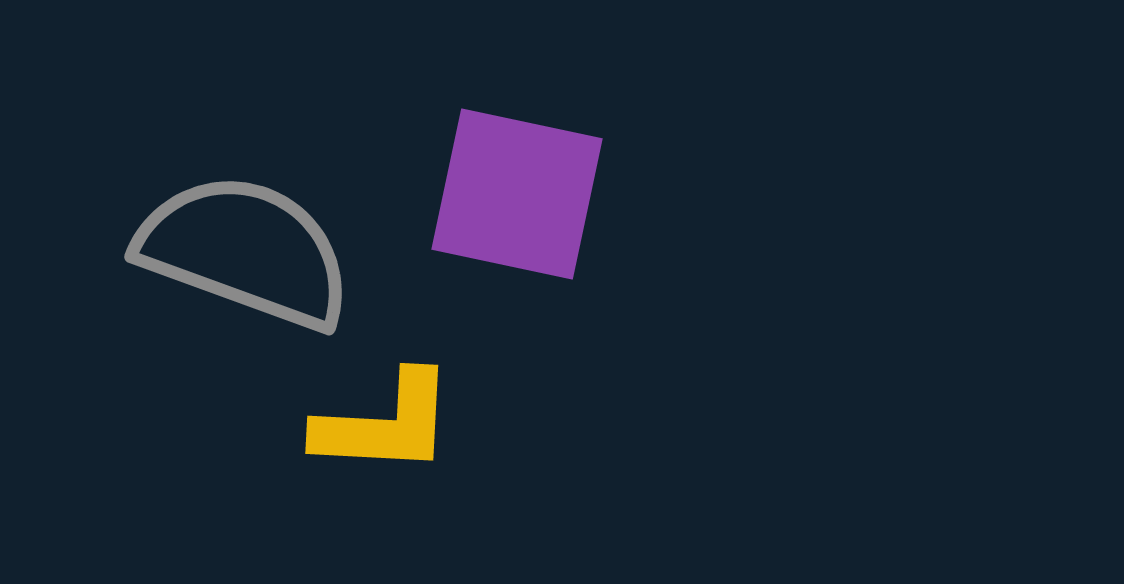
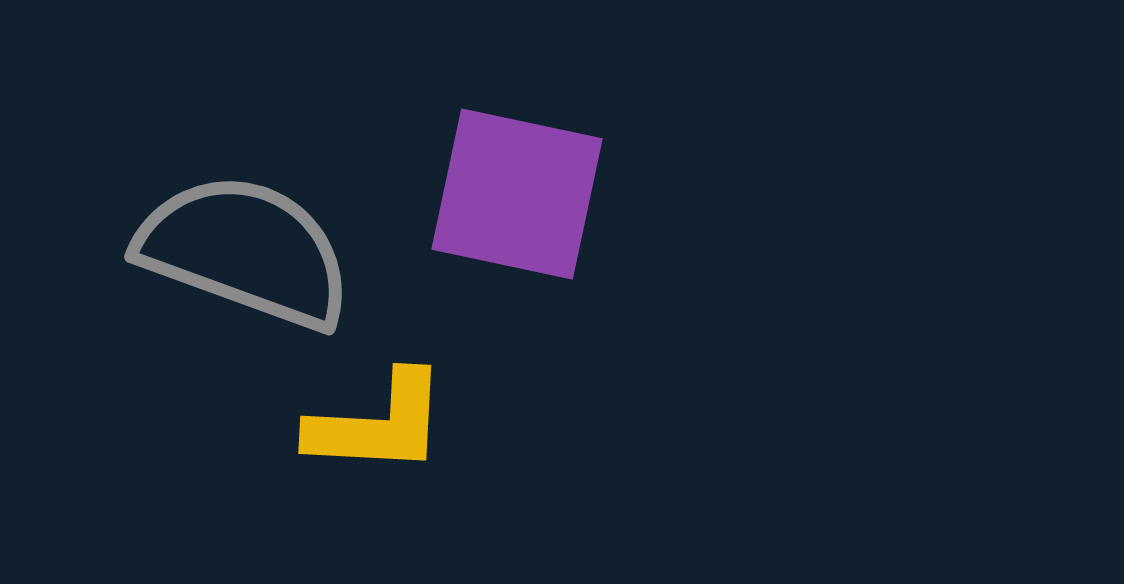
yellow L-shape: moved 7 px left
